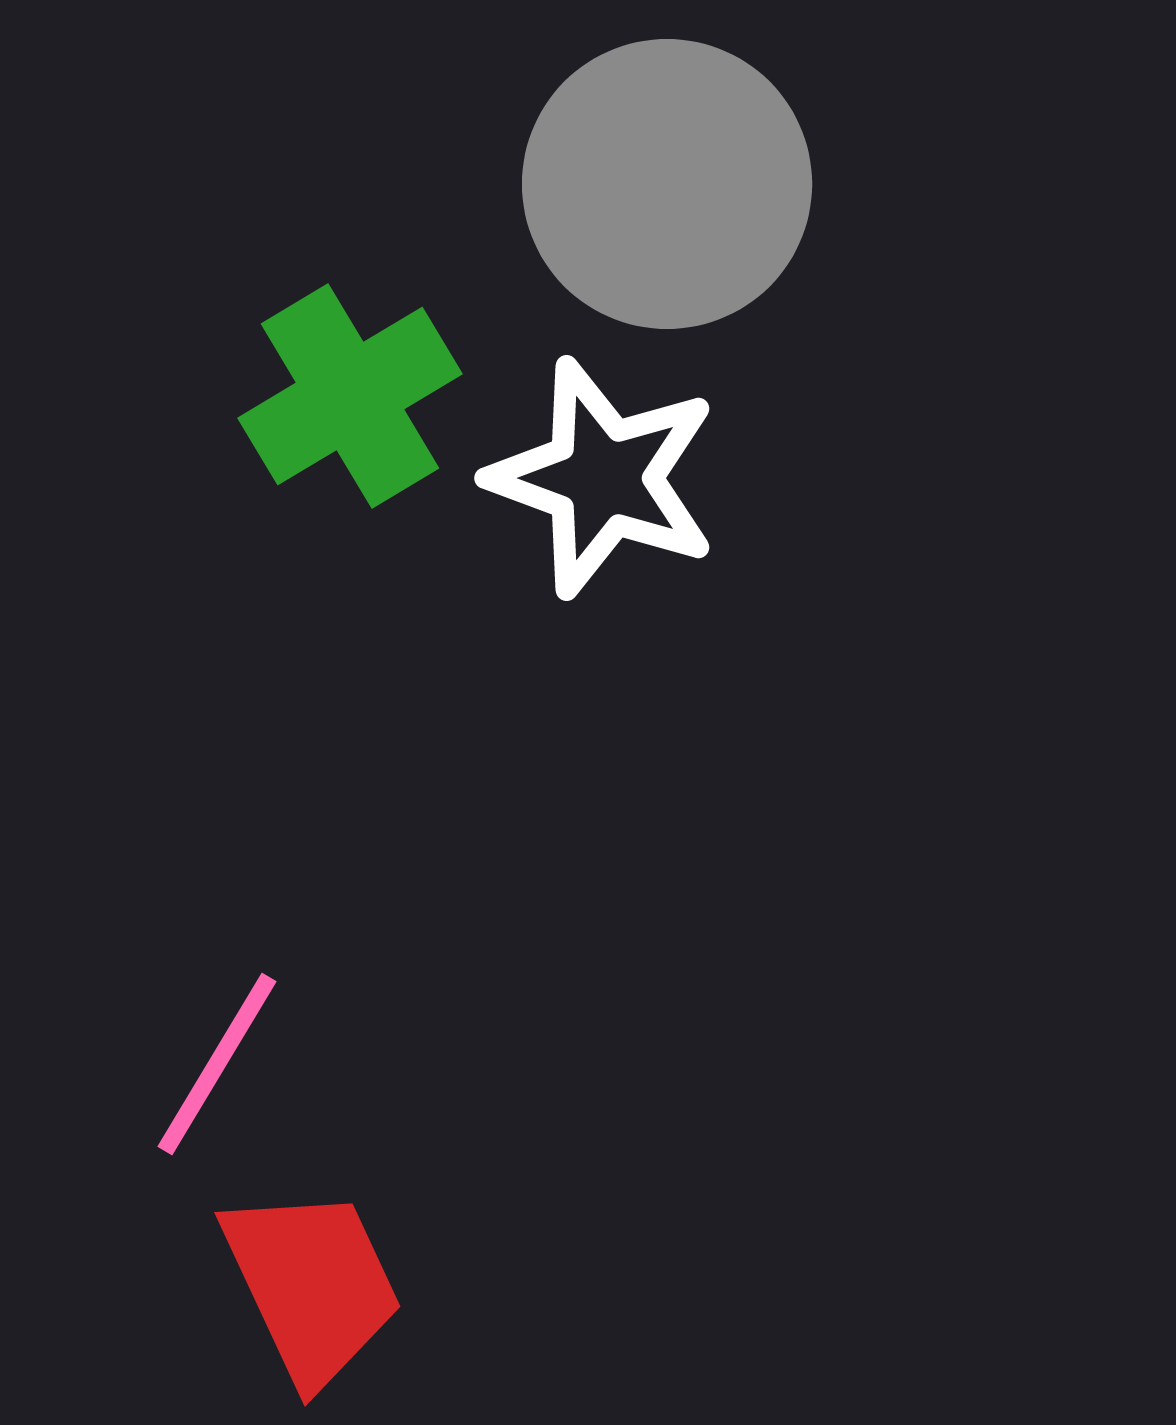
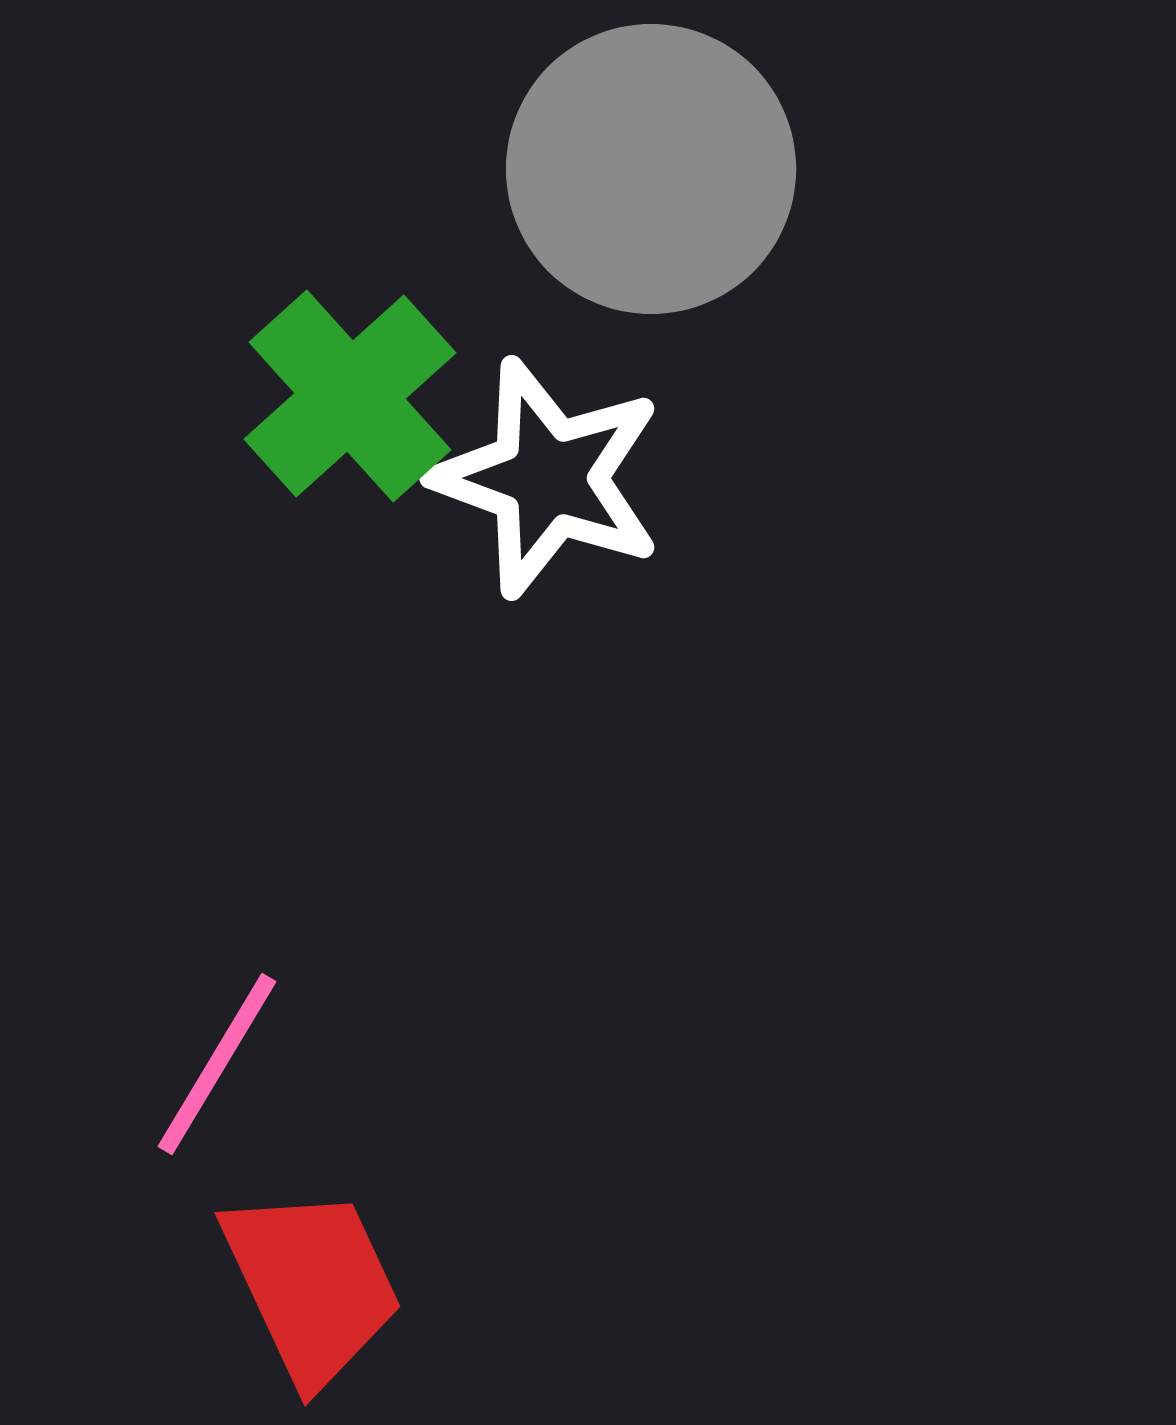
gray circle: moved 16 px left, 15 px up
green cross: rotated 11 degrees counterclockwise
white star: moved 55 px left
